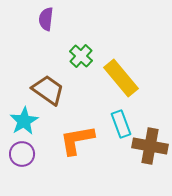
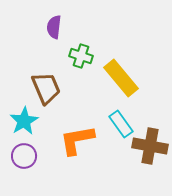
purple semicircle: moved 8 px right, 8 px down
green cross: rotated 25 degrees counterclockwise
brown trapezoid: moved 2 px left, 2 px up; rotated 32 degrees clockwise
cyan rectangle: rotated 16 degrees counterclockwise
purple circle: moved 2 px right, 2 px down
